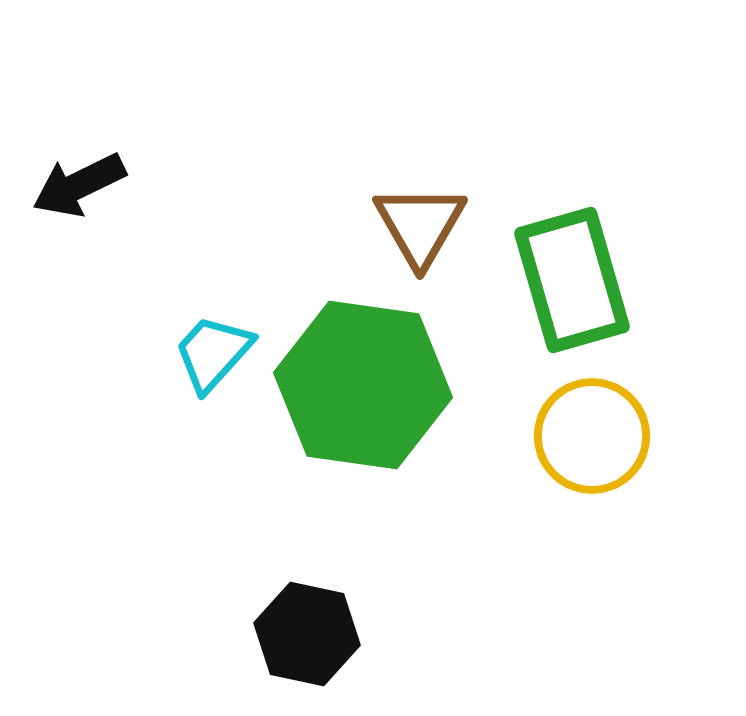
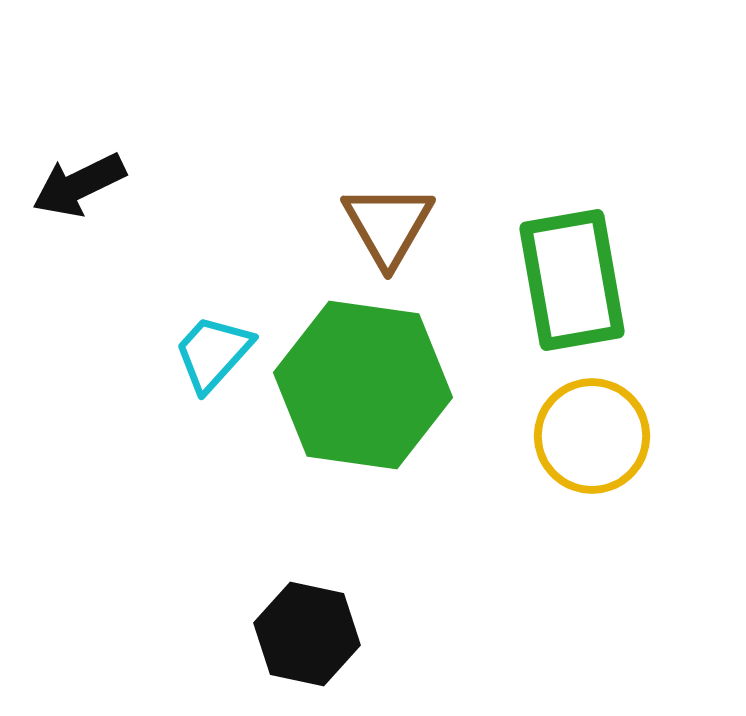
brown triangle: moved 32 px left
green rectangle: rotated 6 degrees clockwise
